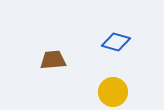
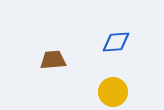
blue diamond: rotated 20 degrees counterclockwise
